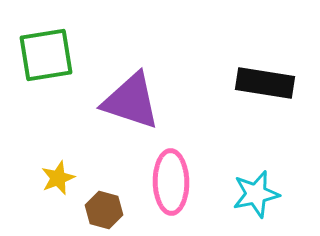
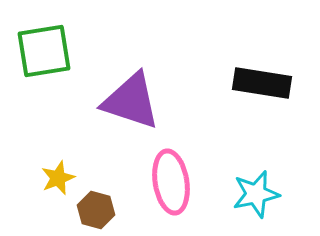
green square: moved 2 px left, 4 px up
black rectangle: moved 3 px left
pink ellipse: rotated 8 degrees counterclockwise
brown hexagon: moved 8 px left
